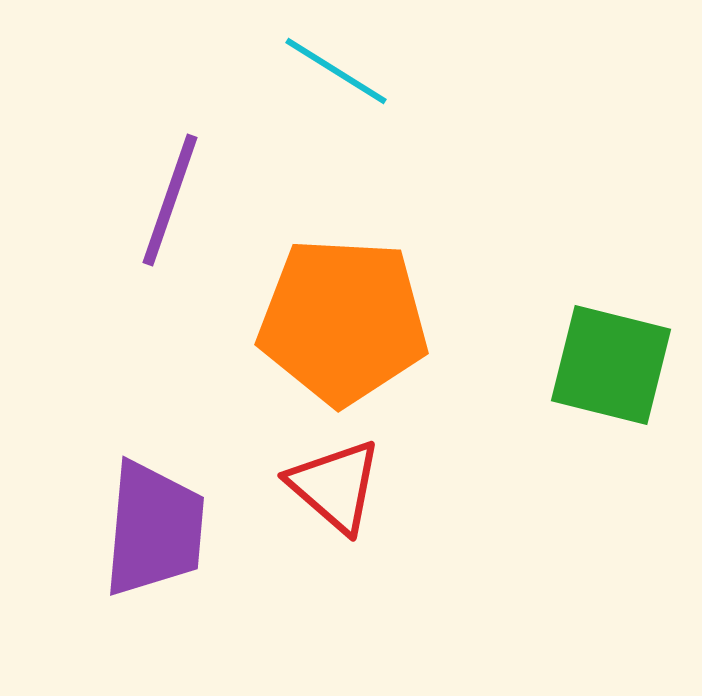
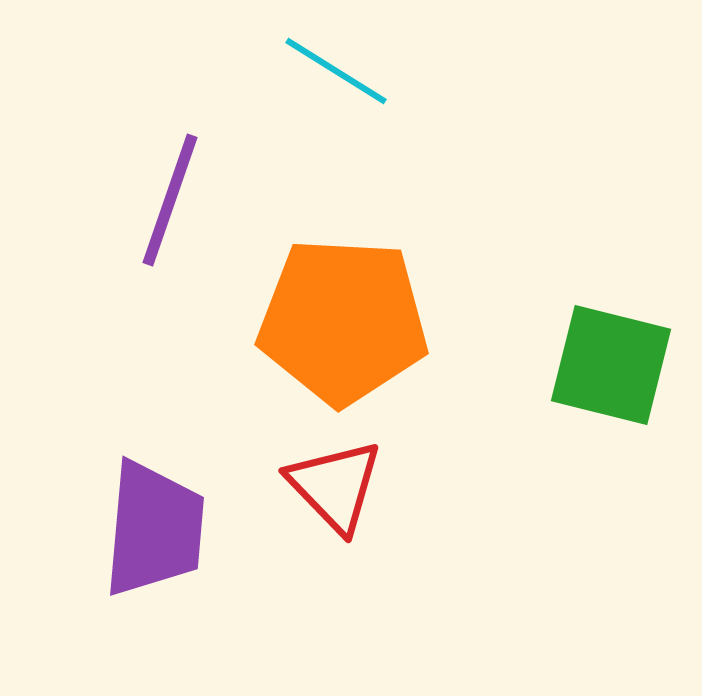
red triangle: rotated 5 degrees clockwise
